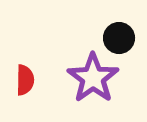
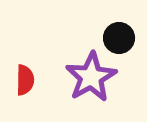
purple star: moved 2 px left, 1 px up; rotated 6 degrees clockwise
